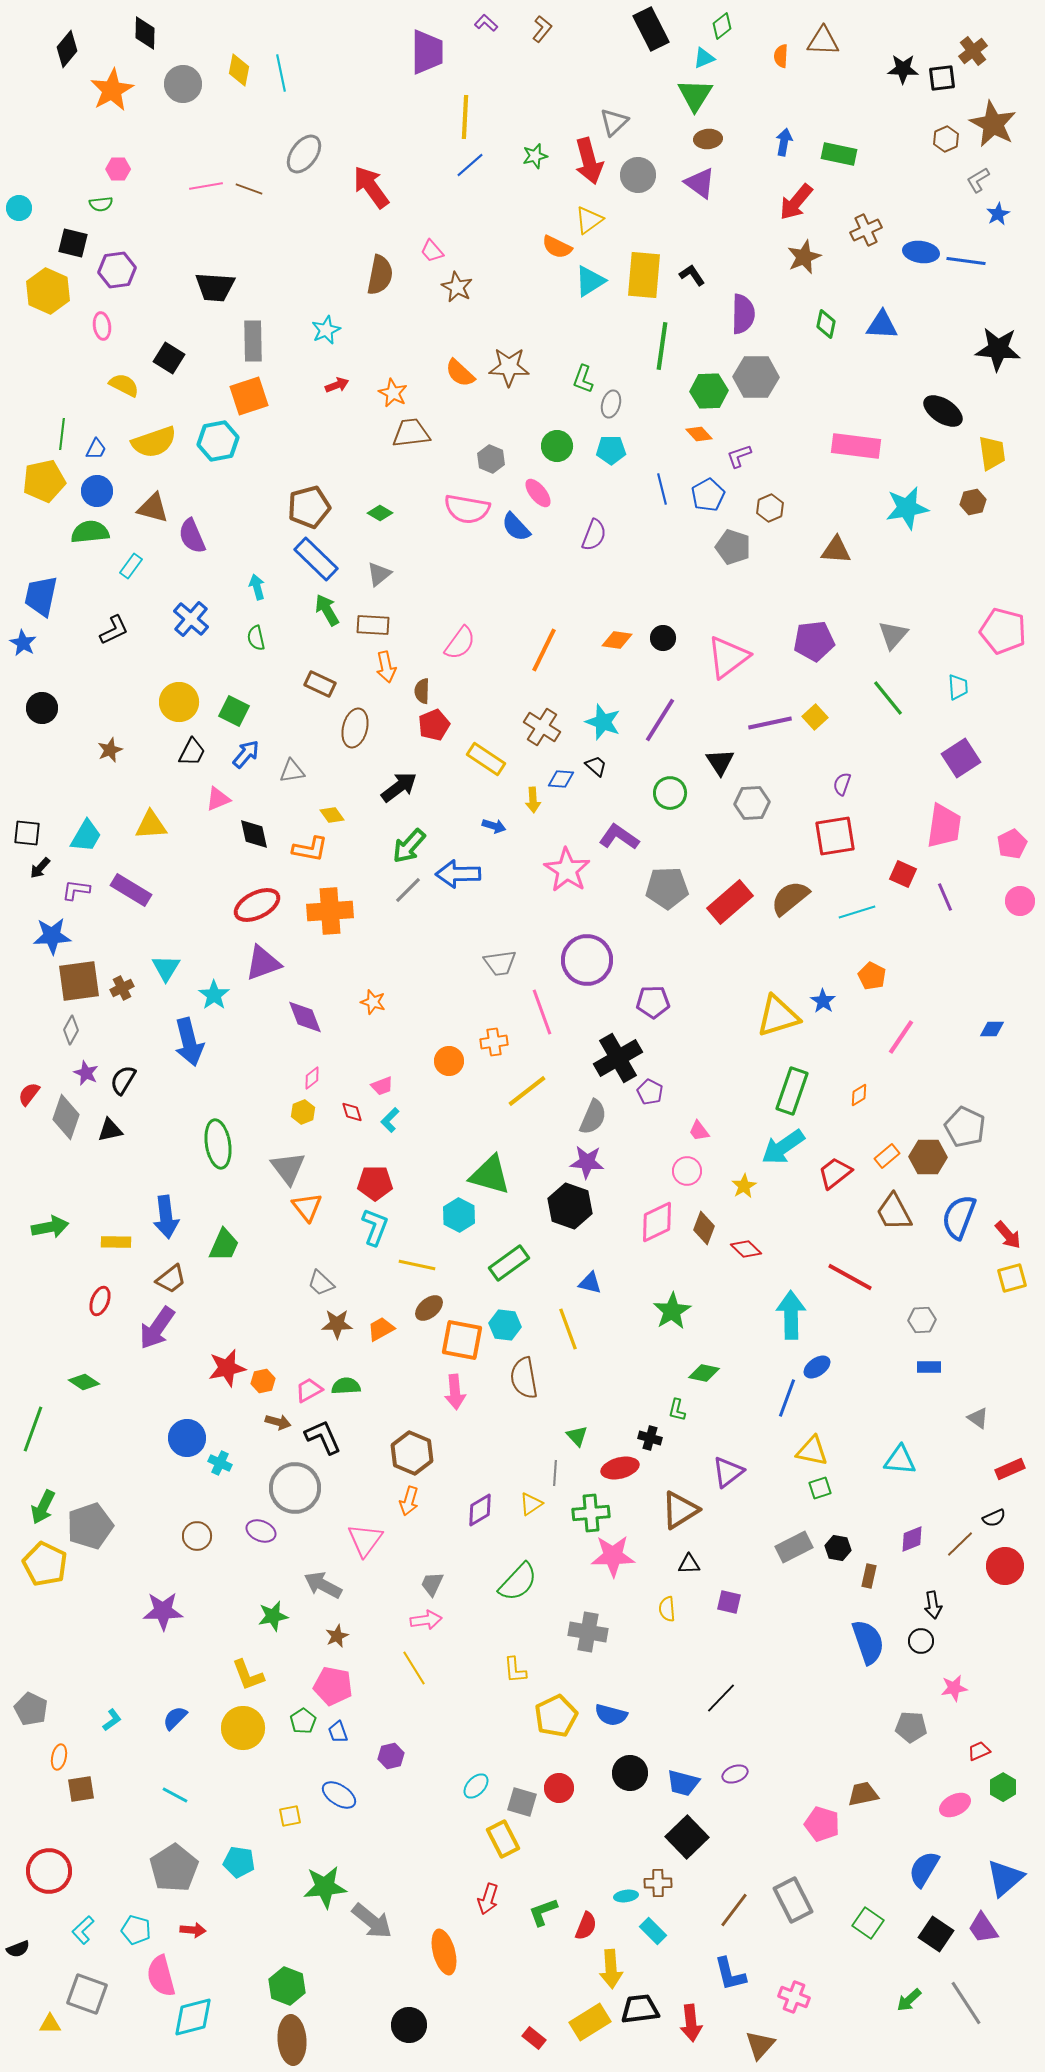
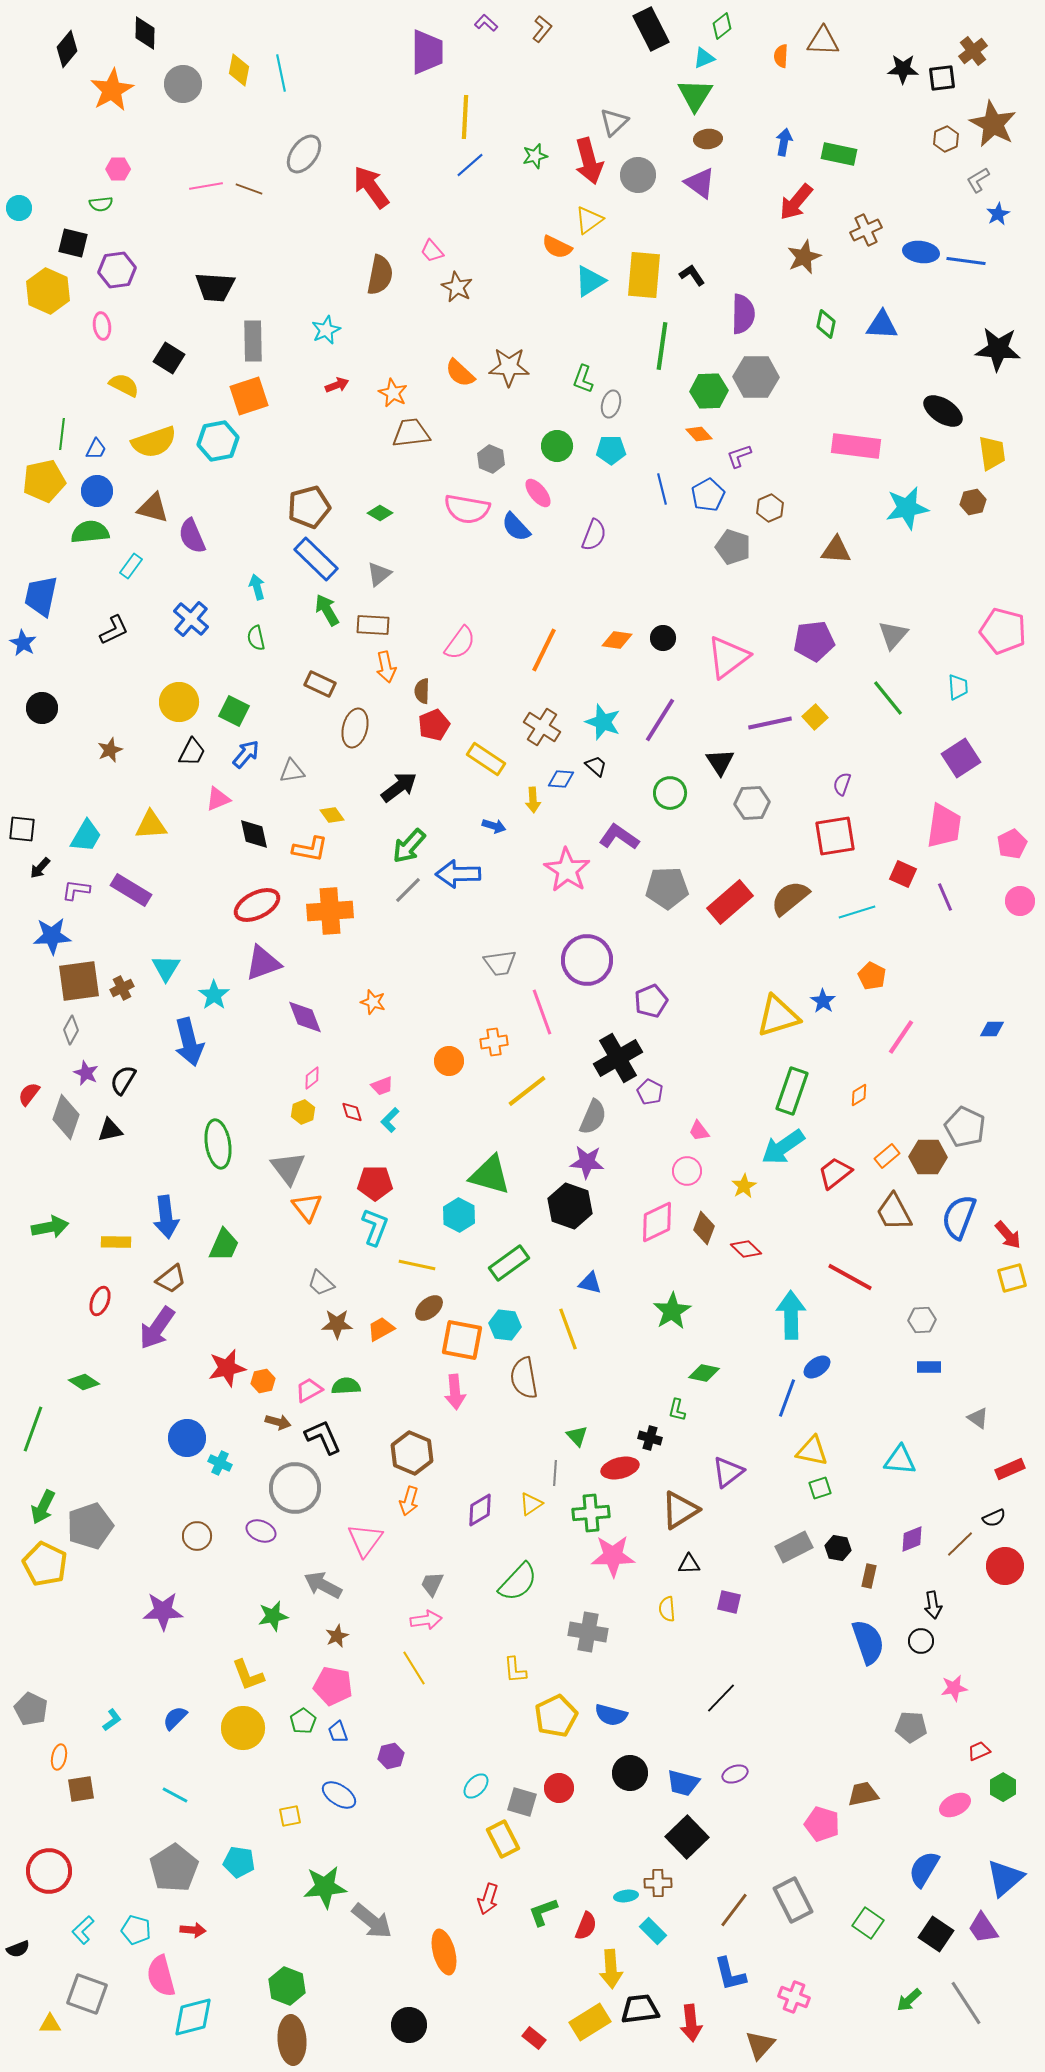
black square at (27, 833): moved 5 px left, 4 px up
purple pentagon at (653, 1002): moved 2 px left, 1 px up; rotated 20 degrees counterclockwise
